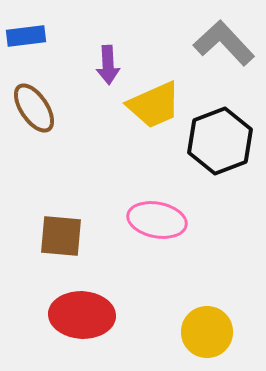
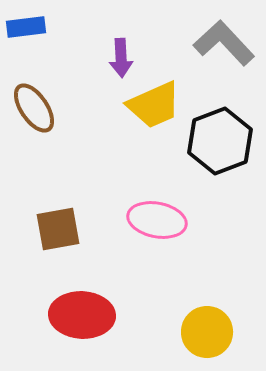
blue rectangle: moved 9 px up
purple arrow: moved 13 px right, 7 px up
brown square: moved 3 px left, 7 px up; rotated 15 degrees counterclockwise
